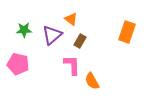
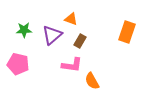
orange triangle: rotated 16 degrees counterclockwise
pink L-shape: rotated 100 degrees clockwise
